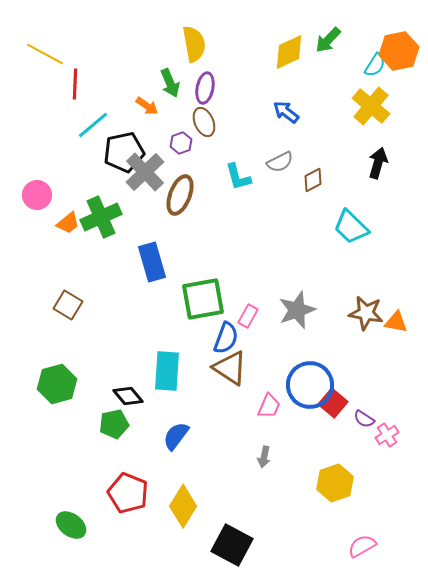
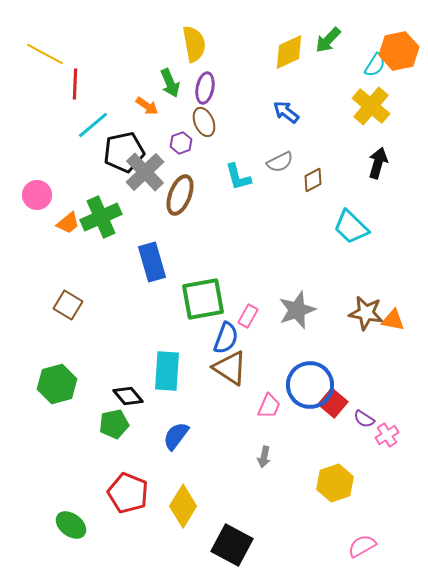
orange triangle at (396, 322): moved 3 px left, 2 px up
